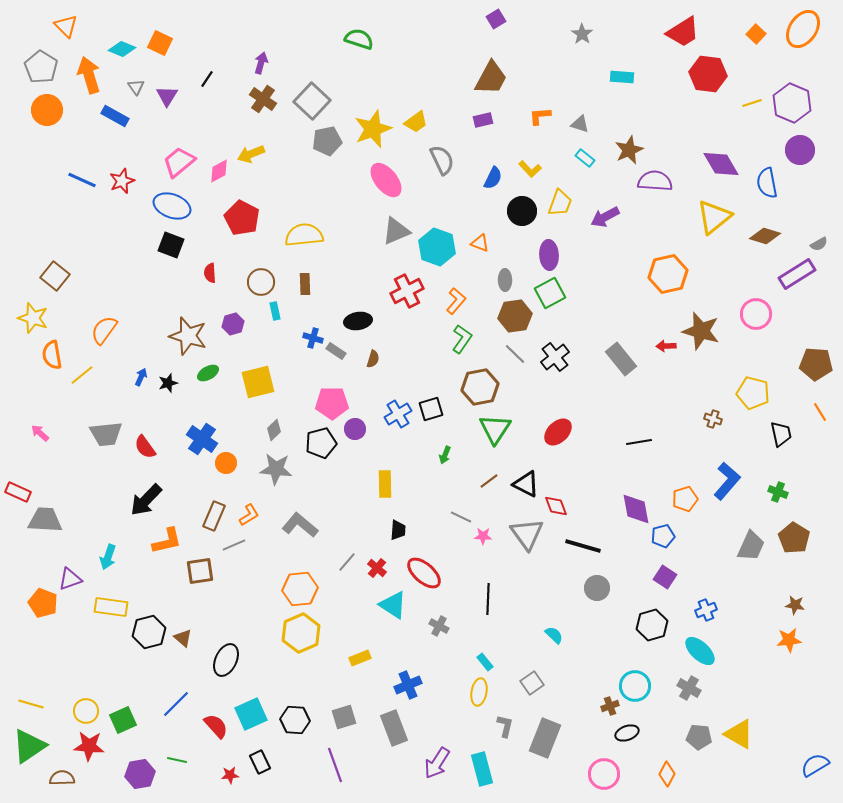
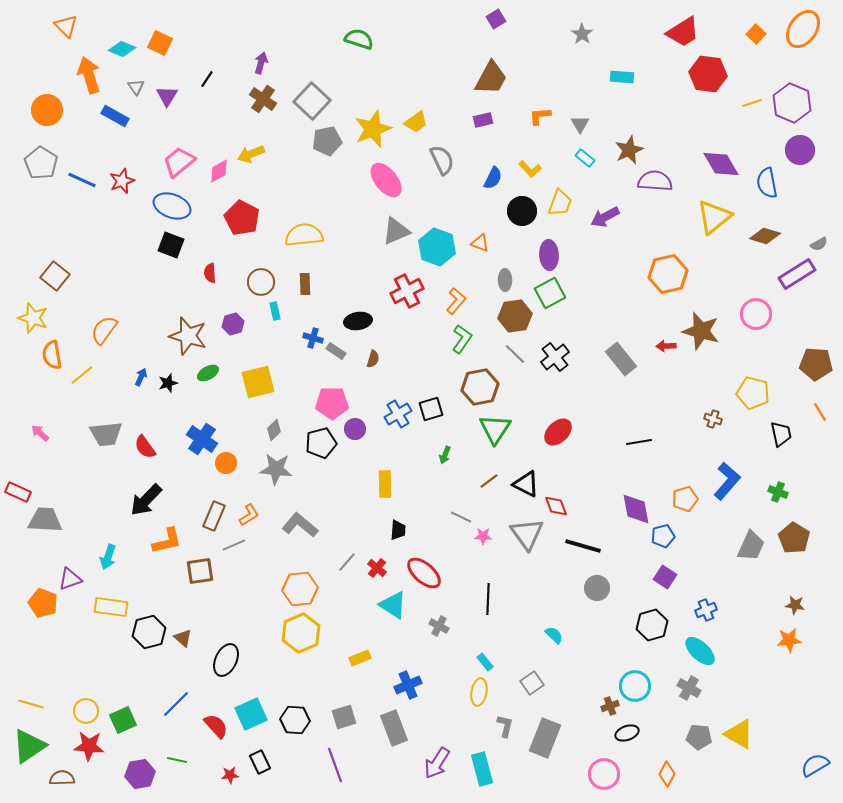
gray pentagon at (41, 67): moved 96 px down
gray triangle at (580, 124): rotated 42 degrees clockwise
